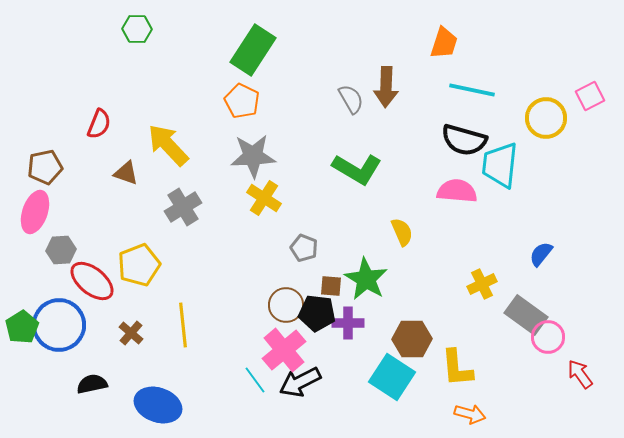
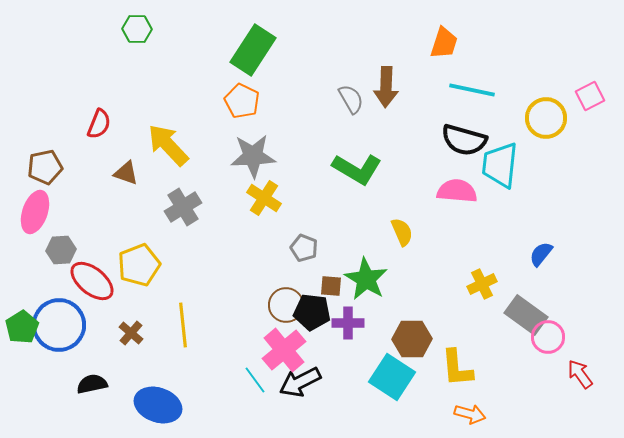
black pentagon at (317, 313): moved 5 px left, 1 px up
